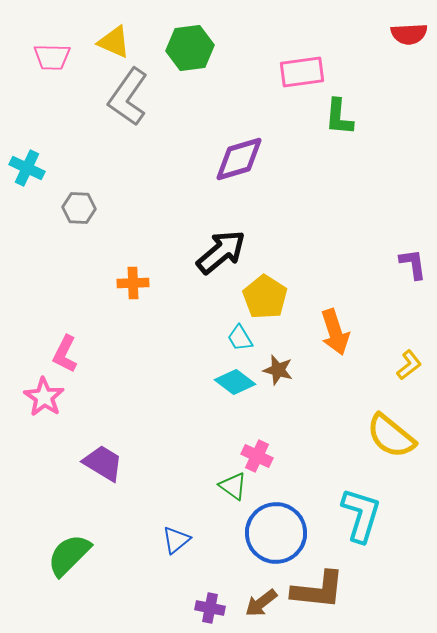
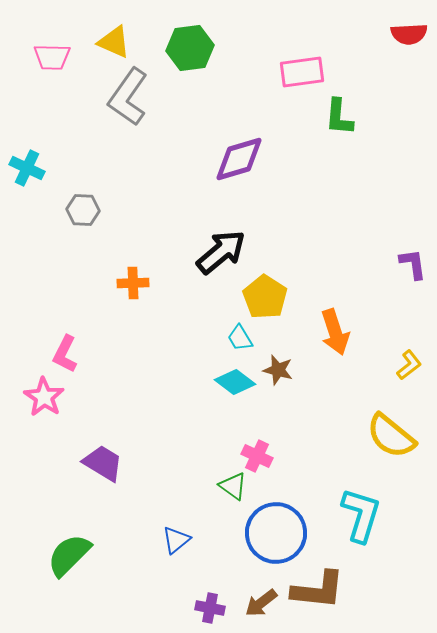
gray hexagon: moved 4 px right, 2 px down
